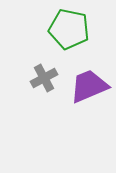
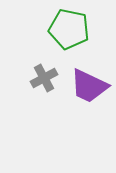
purple trapezoid: rotated 132 degrees counterclockwise
